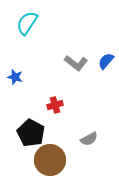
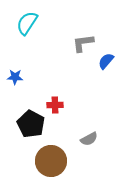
gray L-shape: moved 7 px right, 20 px up; rotated 135 degrees clockwise
blue star: rotated 14 degrees counterclockwise
red cross: rotated 14 degrees clockwise
black pentagon: moved 9 px up
brown circle: moved 1 px right, 1 px down
